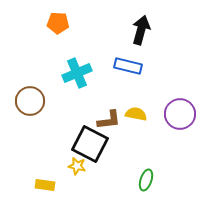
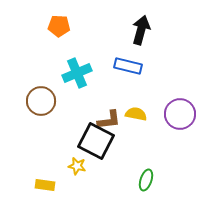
orange pentagon: moved 1 px right, 3 px down
brown circle: moved 11 px right
black square: moved 6 px right, 3 px up
